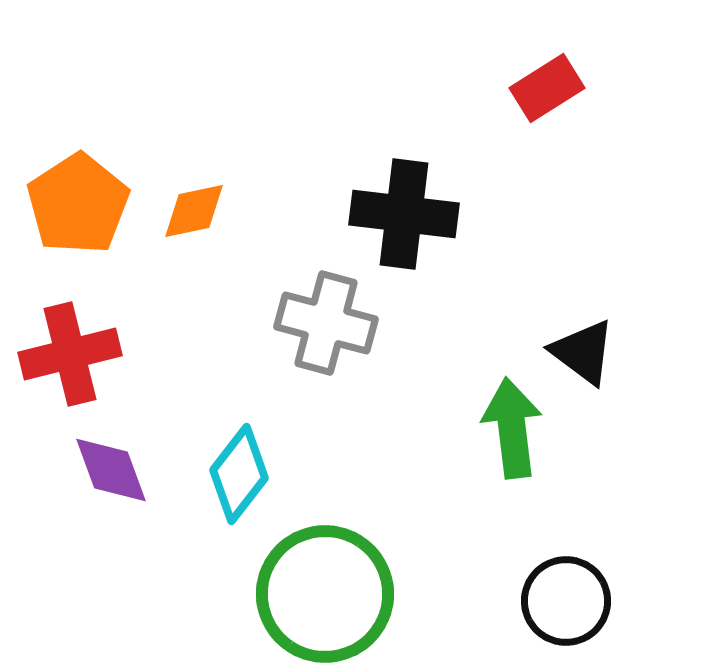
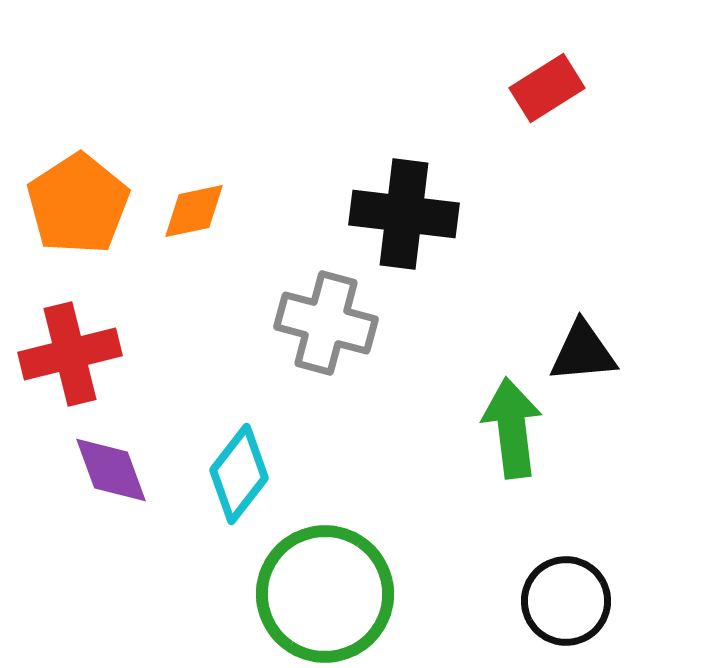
black triangle: rotated 42 degrees counterclockwise
